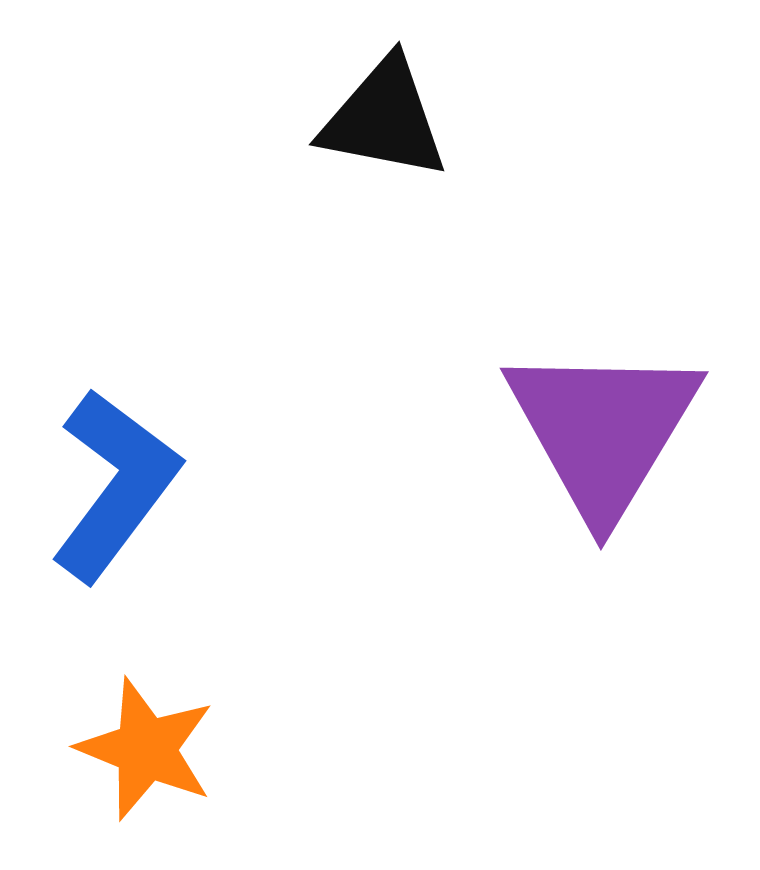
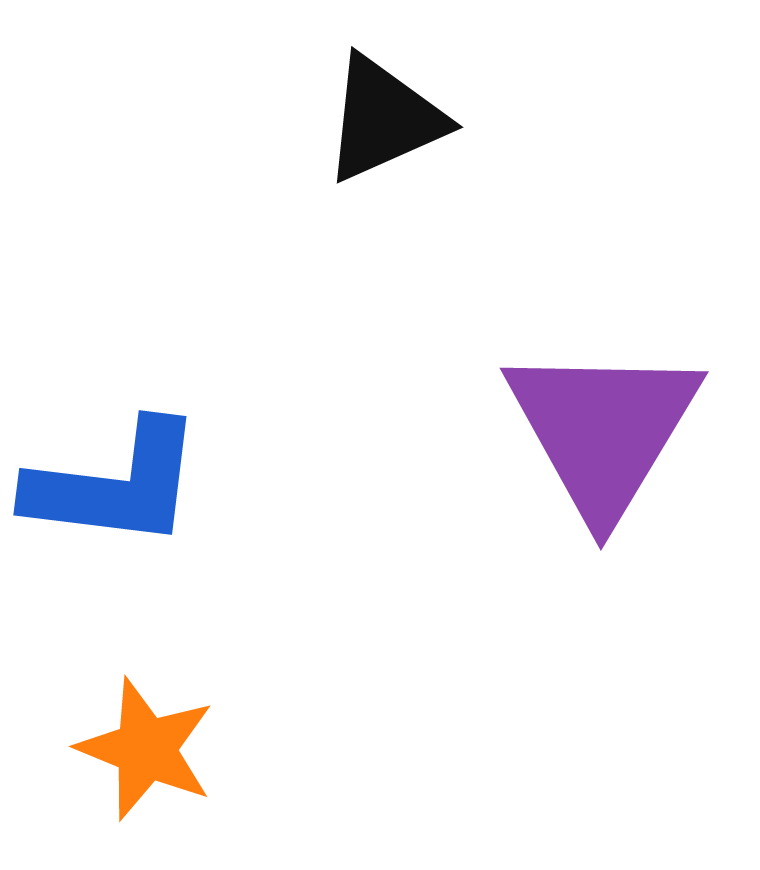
black triangle: rotated 35 degrees counterclockwise
blue L-shape: rotated 60 degrees clockwise
